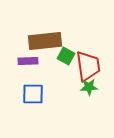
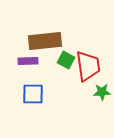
green square: moved 4 px down
green star: moved 13 px right, 5 px down
